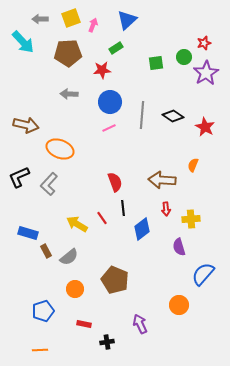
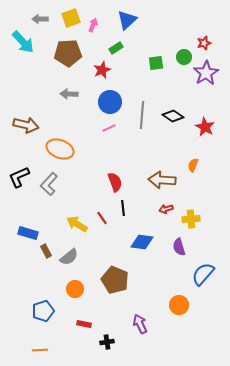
red star at (102, 70): rotated 18 degrees counterclockwise
red arrow at (166, 209): rotated 80 degrees clockwise
blue diamond at (142, 229): moved 13 px down; rotated 45 degrees clockwise
